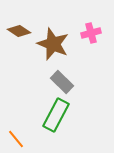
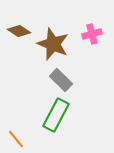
pink cross: moved 1 px right, 1 px down
gray rectangle: moved 1 px left, 2 px up
